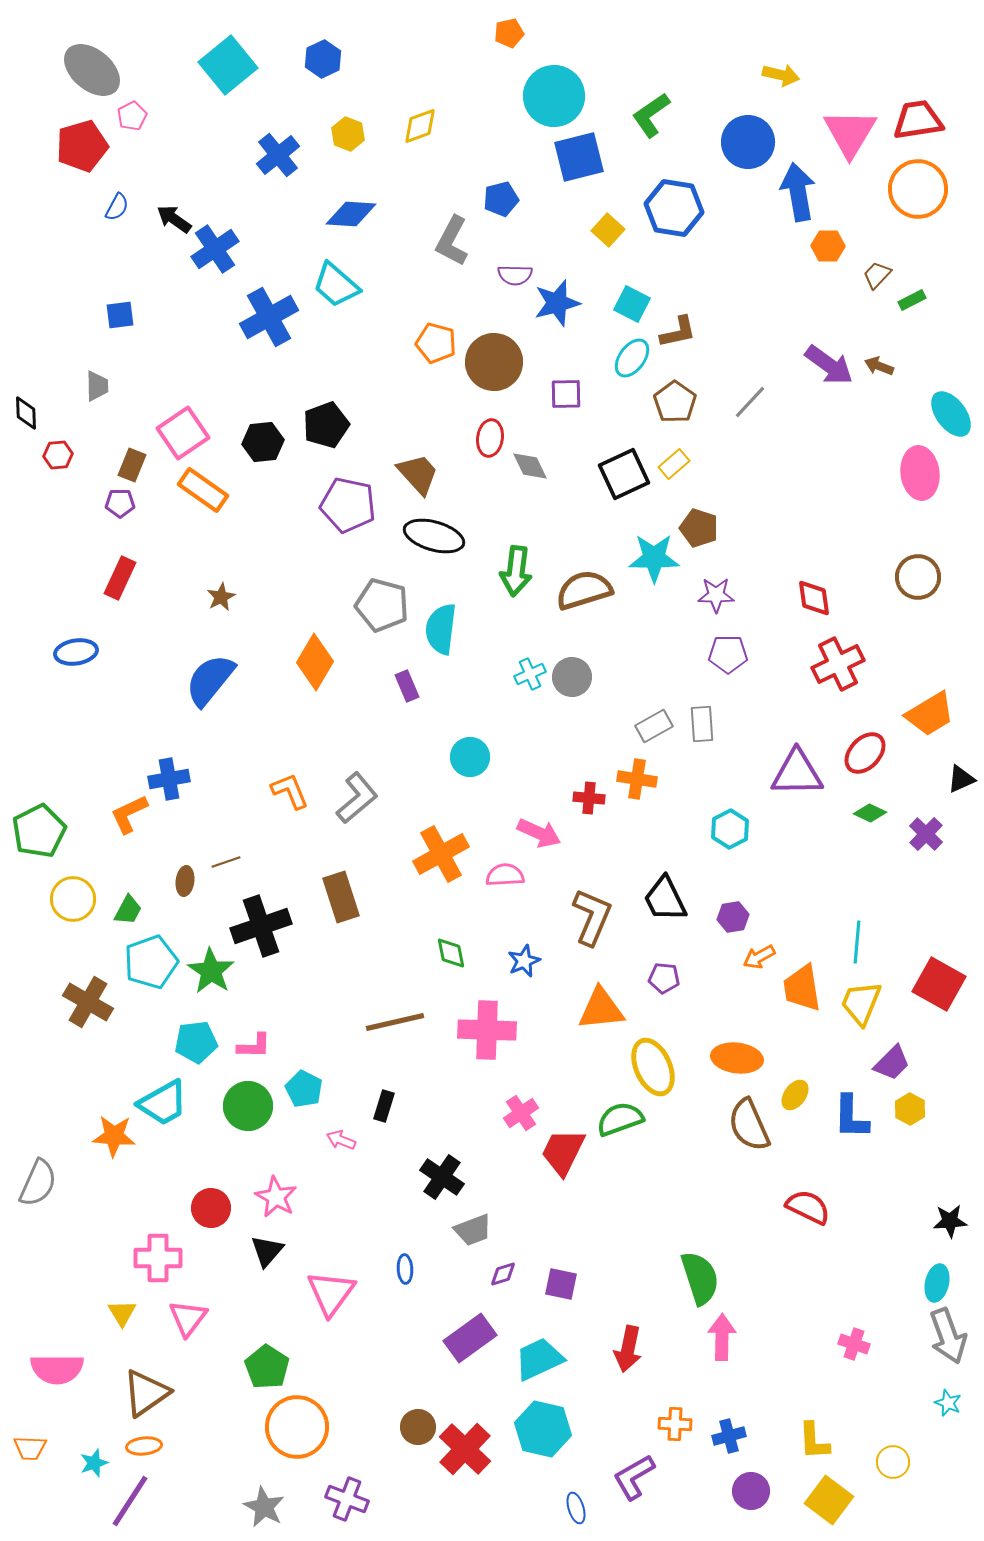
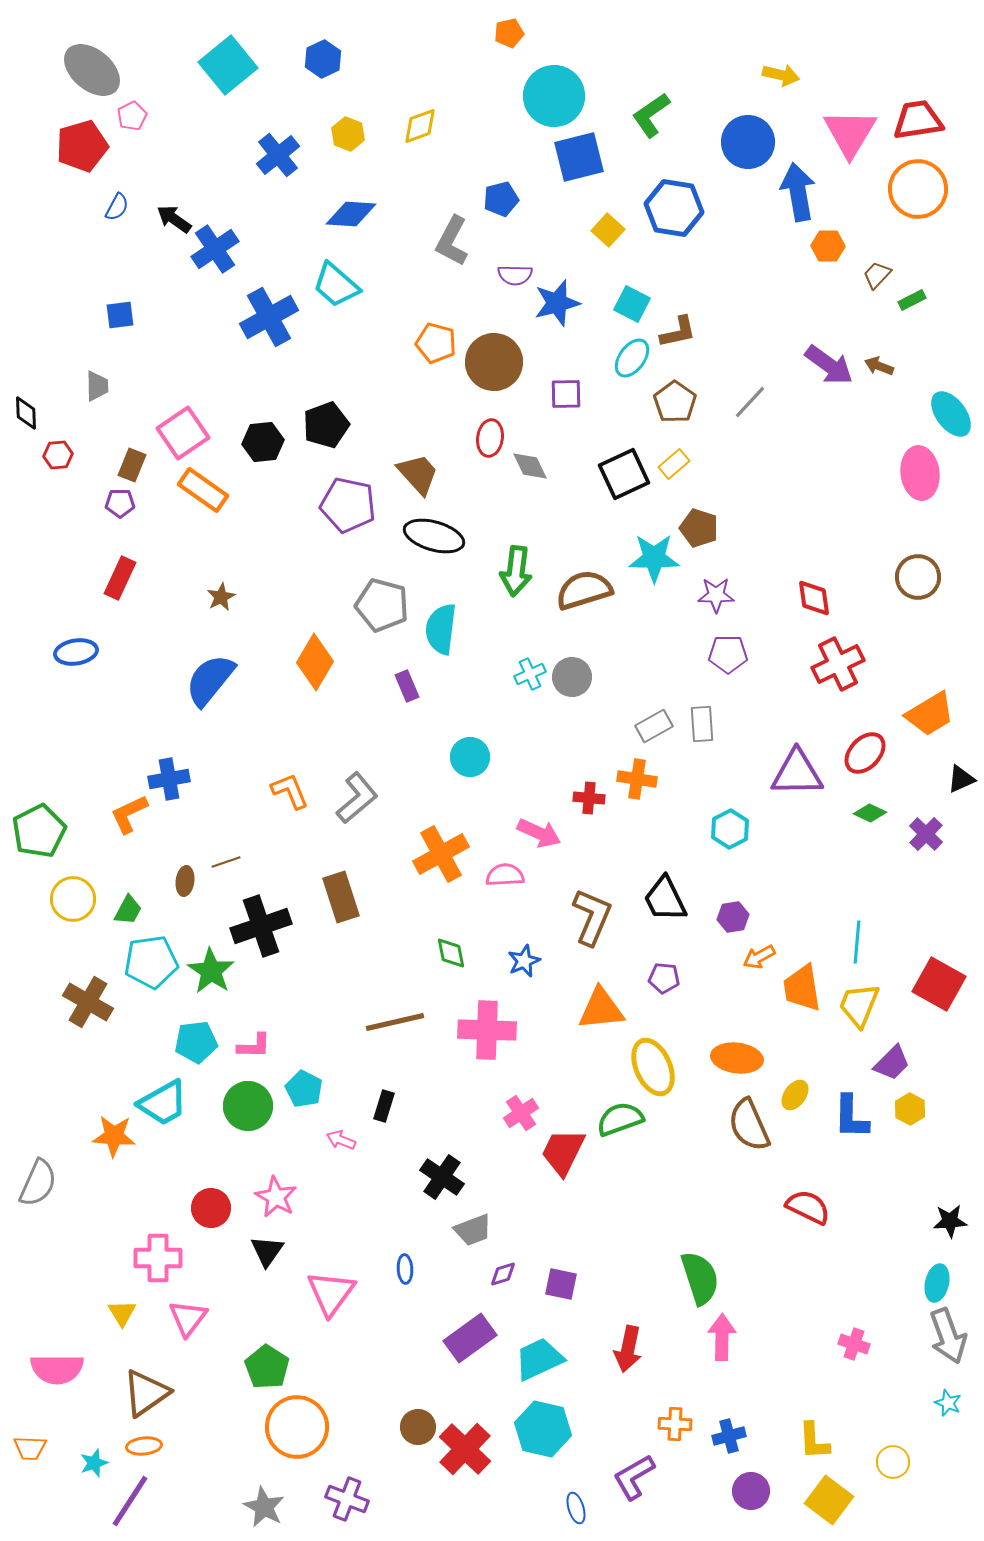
cyan pentagon at (151, 962): rotated 12 degrees clockwise
yellow trapezoid at (861, 1003): moved 2 px left, 2 px down
black triangle at (267, 1251): rotated 6 degrees counterclockwise
